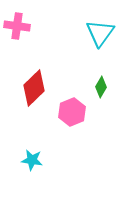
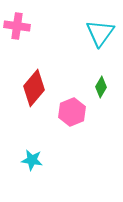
red diamond: rotated 6 degrees counterclockwise
